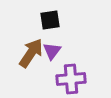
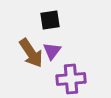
brown arrow: rotated 112 degrees clockwise
